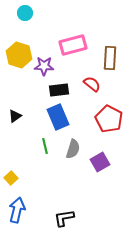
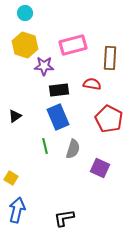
yellow hexagon: moved 6 px right, 10 px up
red semicircle: rotated 30 degrees counterclockwise
purple square: moved 6 px down; rotated 36 degrees counterclockwise
yellow square: rotated 16 degrees counterclockwise
